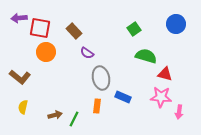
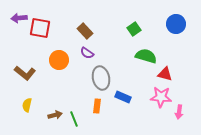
brown rectangle: moved 11 px right
orange circle: moved 13 px right, 8 px down
brown L-shape: moved 5 px right, 4 px up
yellow semicircle: moved 4 px right, 2 px up
green line: rotated 49 degrees counterclockwise
